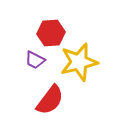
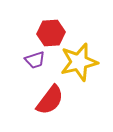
purple trapezoid: rotated 45 degrees counterclockwise
